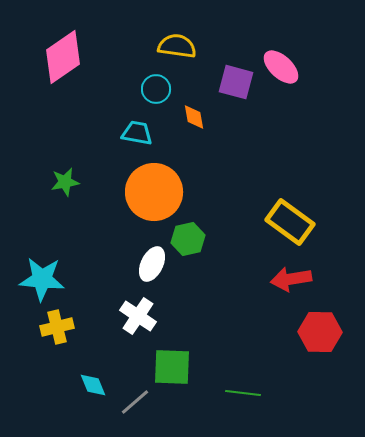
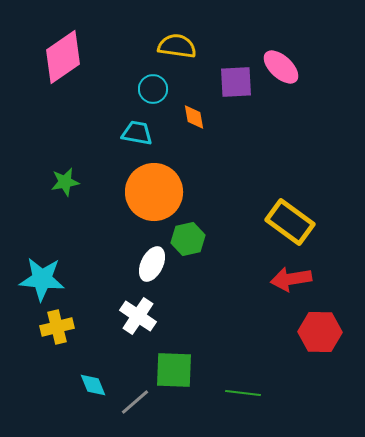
purple square: rotated 18 degrees counterclockwise
cyan circle: moved 3 px left
green square: moved 2 px right, 3 px down
